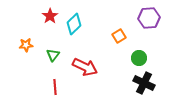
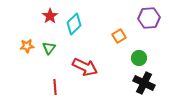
orange star: moved 1 px right, 1 px down
green triangle: moved 4 px left, 7 px up
